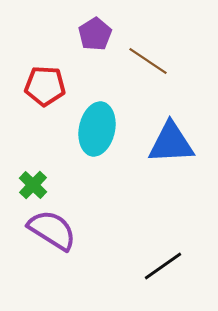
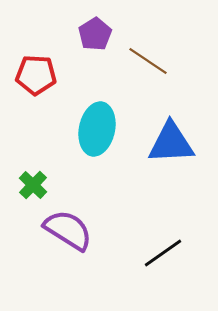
red pentagon: moved 9 px left, 11 px up
purple semicircle: moved 16 px right
black line: moved 13 px up
